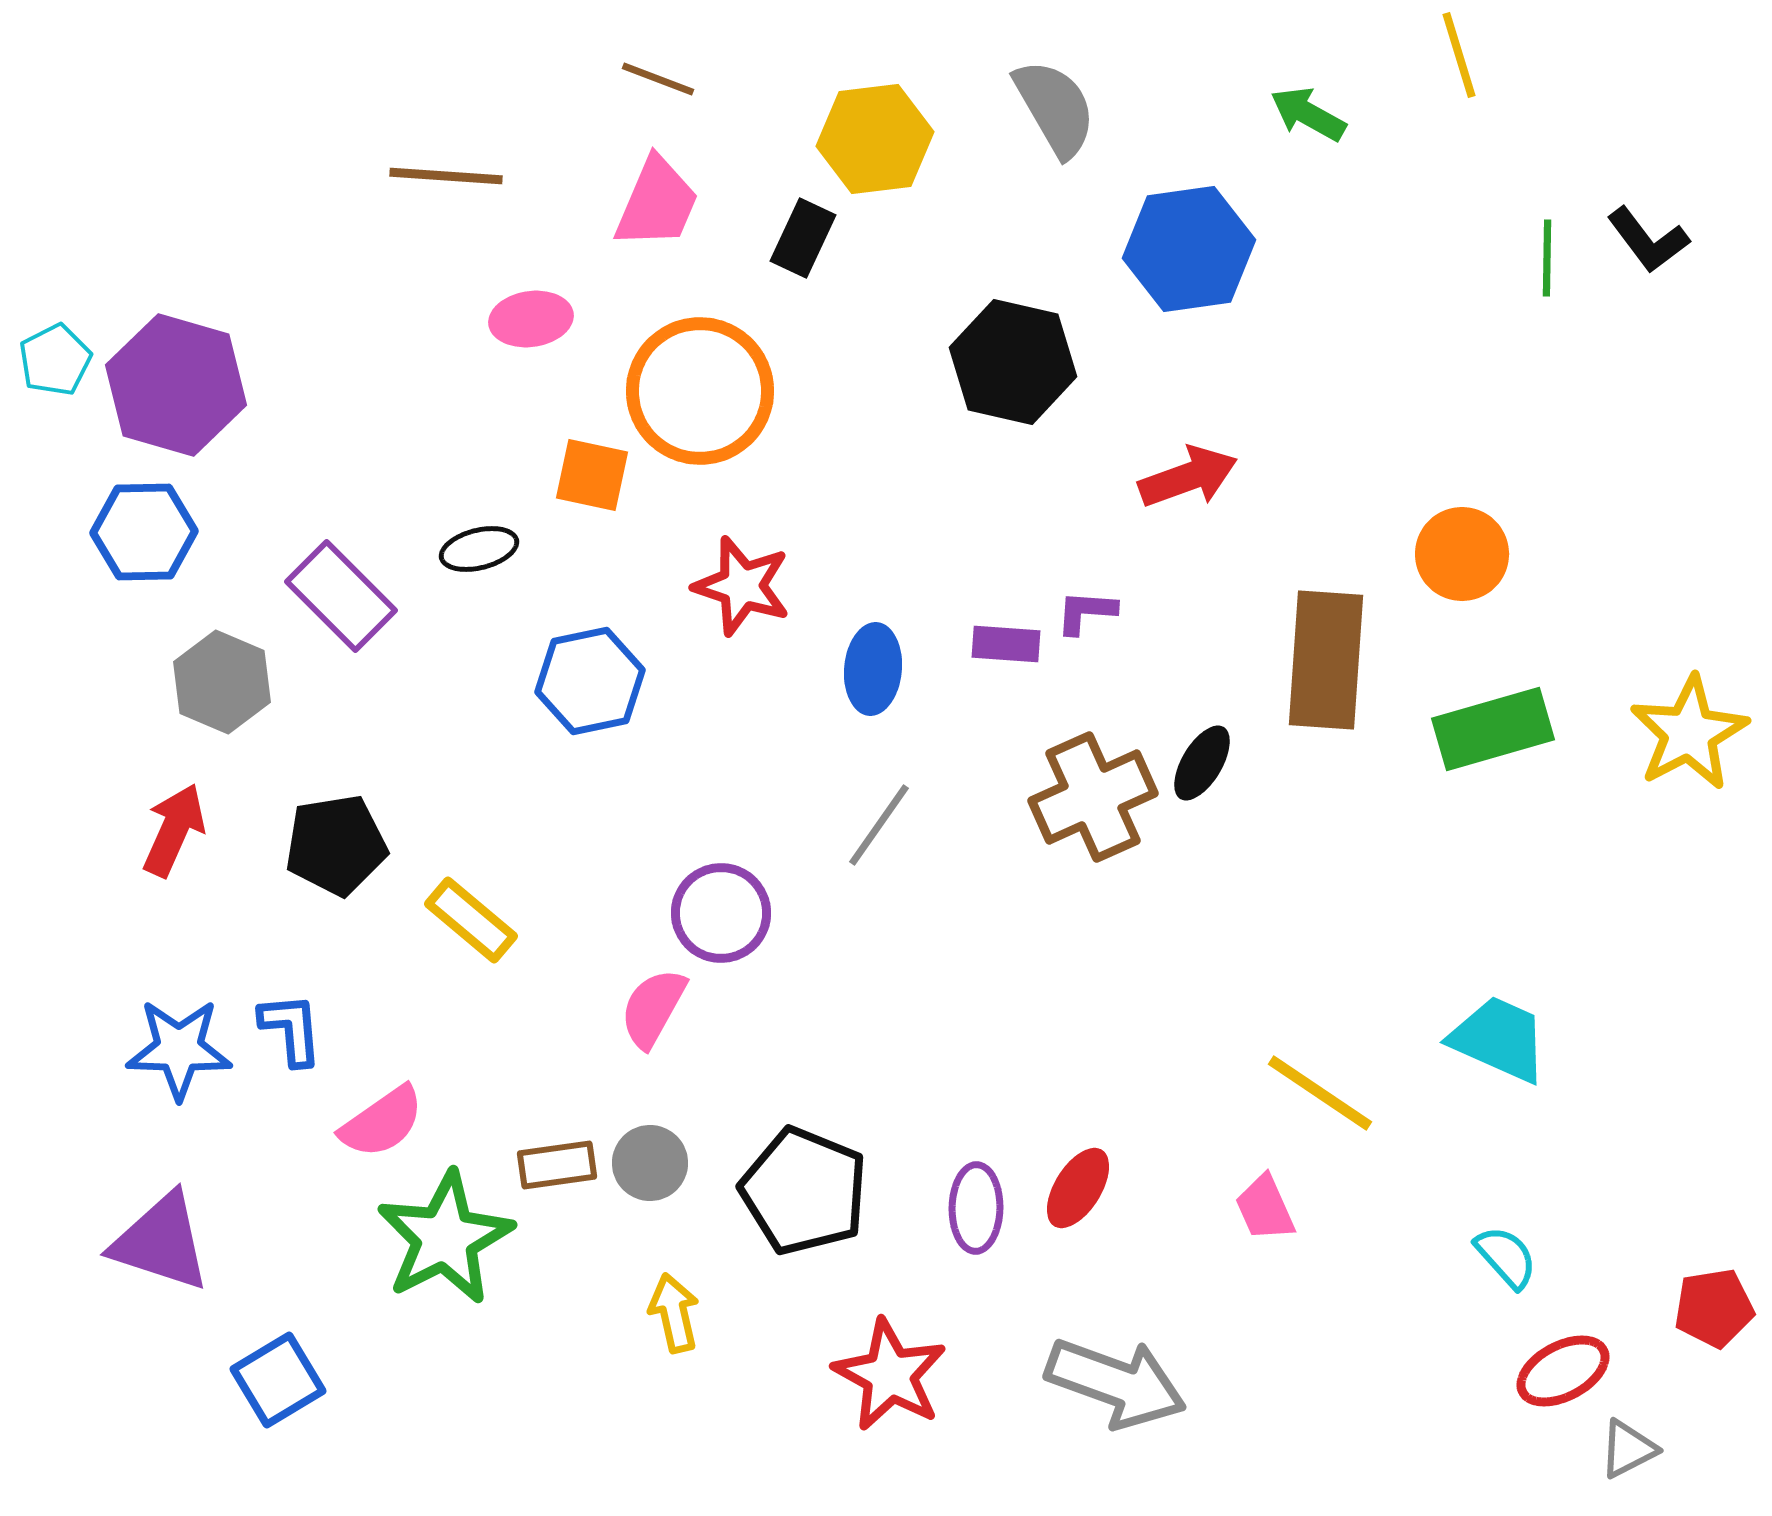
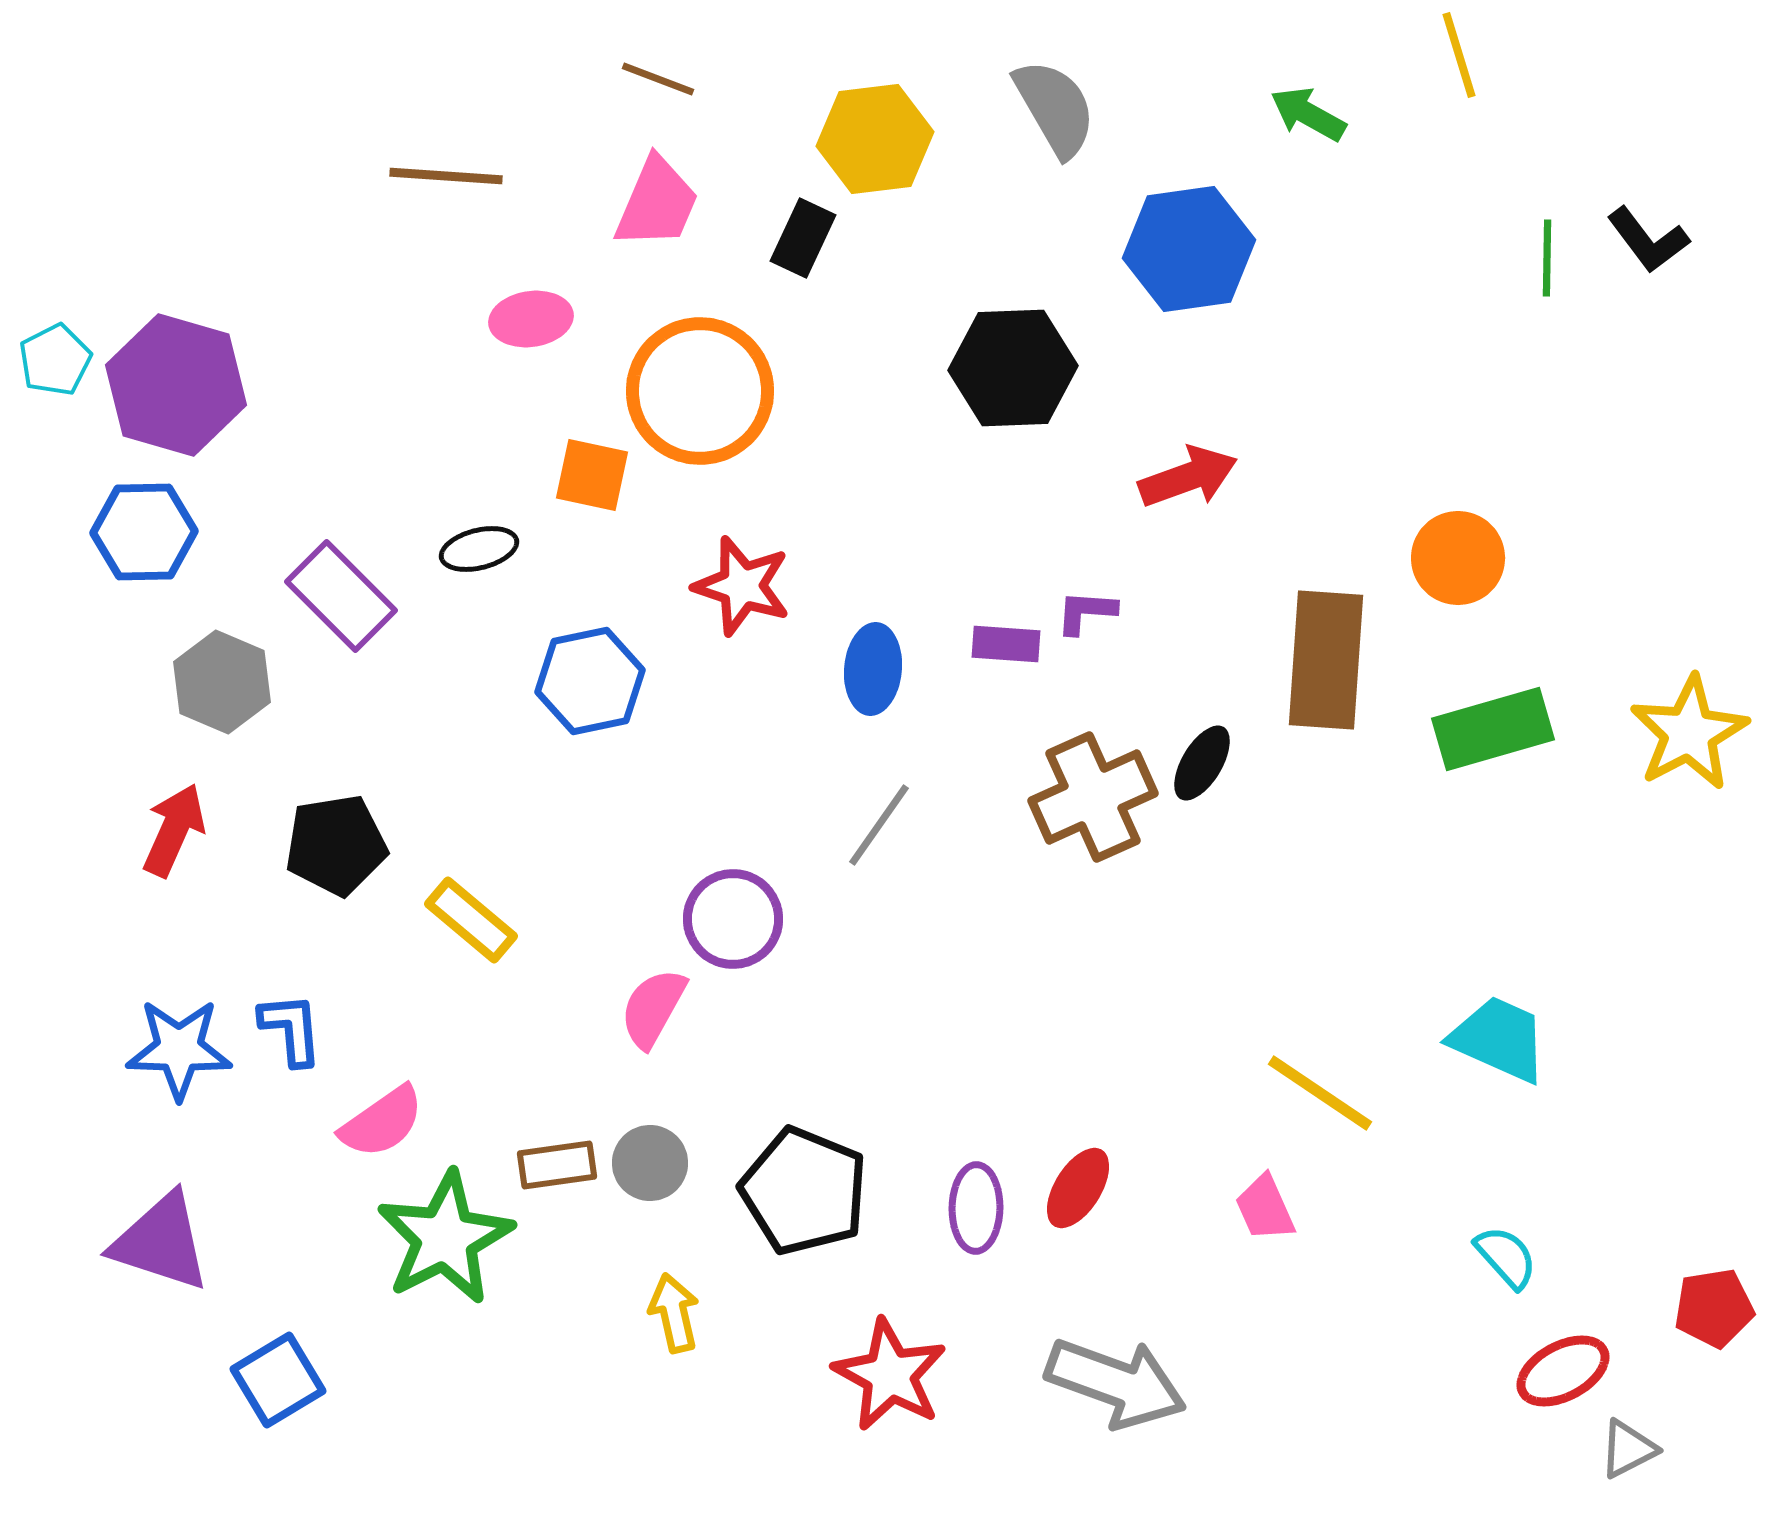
black hexagon at (1013, 362): moved 6 px down; rotated 15 degrees counterclockwise
orange circle at (1462, 554): moved 4 px left, 4 px down
purple circle at (721, 913): moved 12 px right, 6 px down
